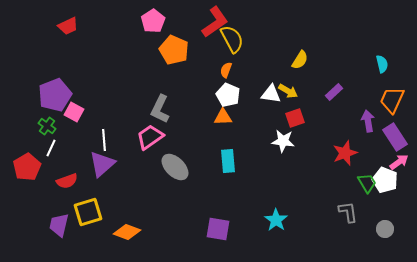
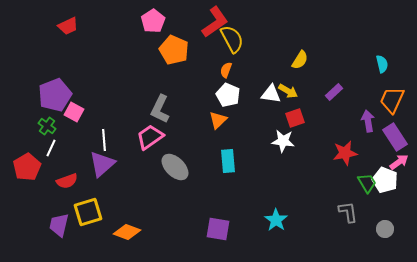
orange triangle at (223, 117): moved 5 px left, 3 px down; rotated 42 degrees counterclockwise
red star at (345, 153): rotated 10 degrees clockwise
